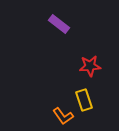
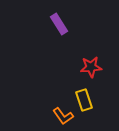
purple rectangle: rotated 20 degrees clockwise
red star: moved 1 px right, 1 px down
